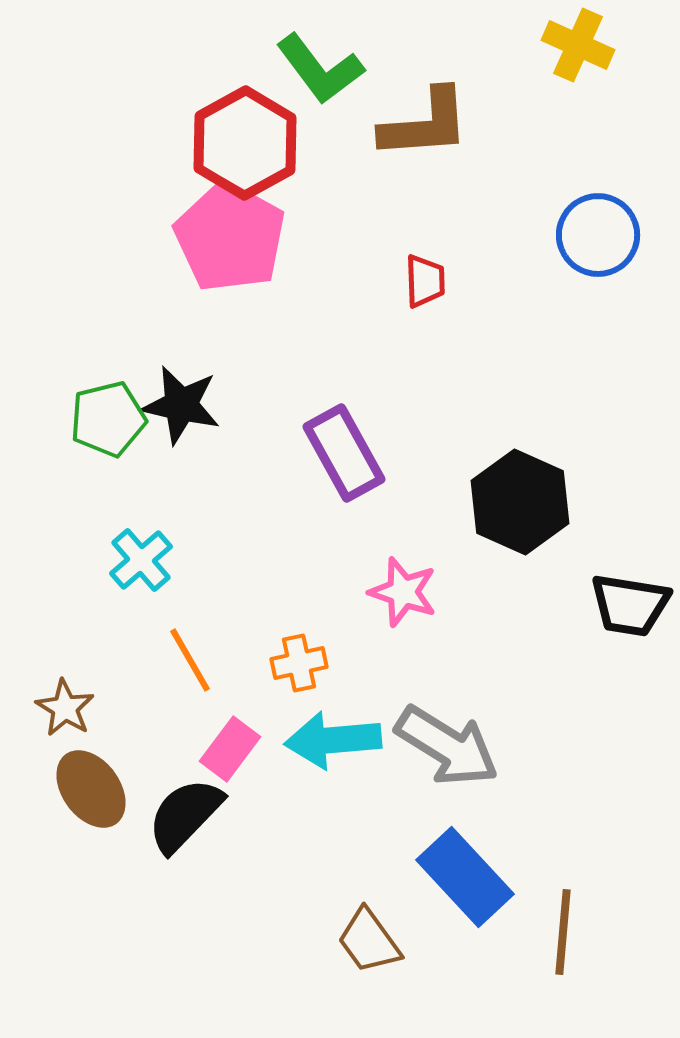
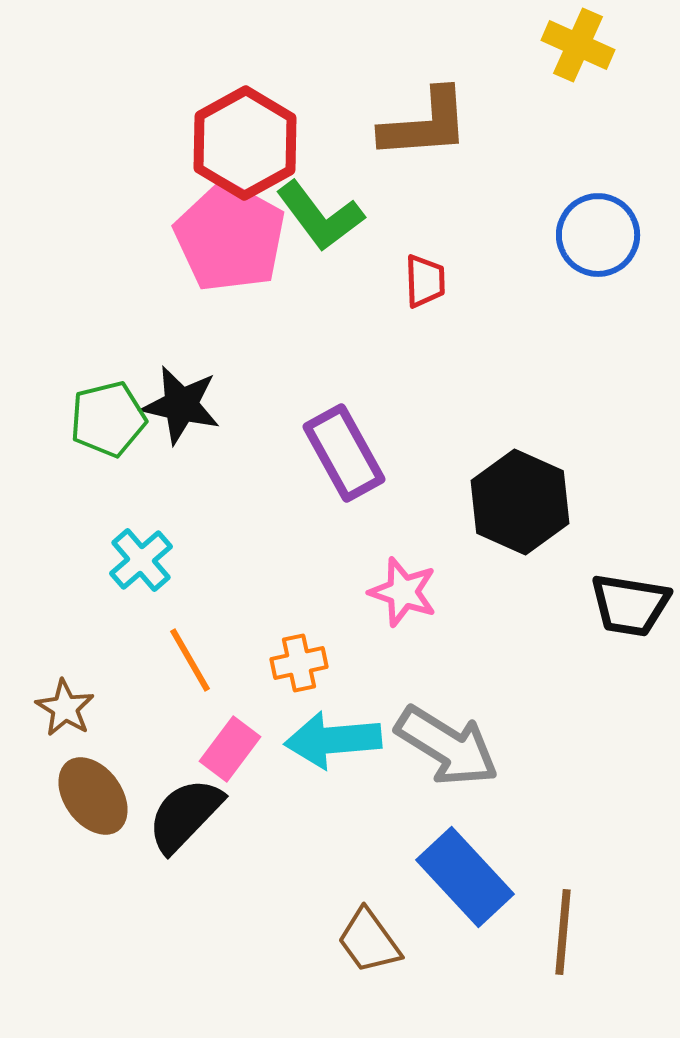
green L-shape: moved 147 px down
brown ellipse: moved 2 px right, 7 px down
